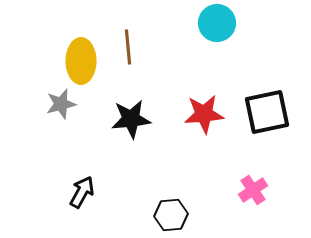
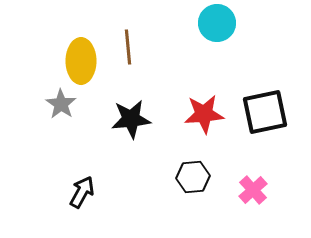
gray star: rotated 24 degrees counterclockwise
black square: moved 2 px left
pink cross: rotated 8 degrees counterclockwise
black hexagon: moved 22 px right, 38 px up
